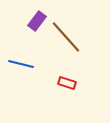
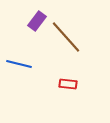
blue line: moved 2 px left
red rectangle: moved 1 px right, 1 px down; rotated 12 degrees counterclockwise
